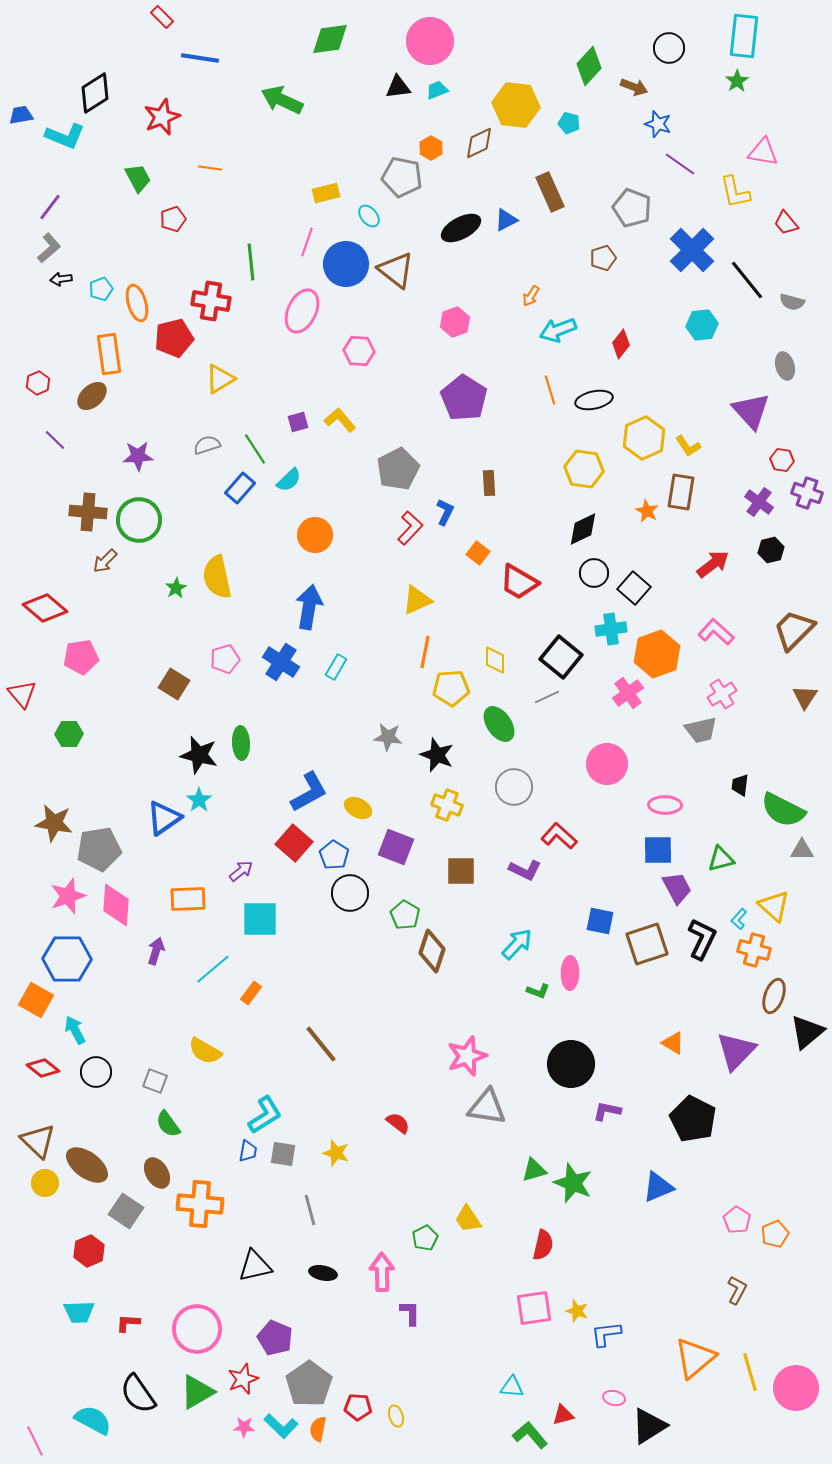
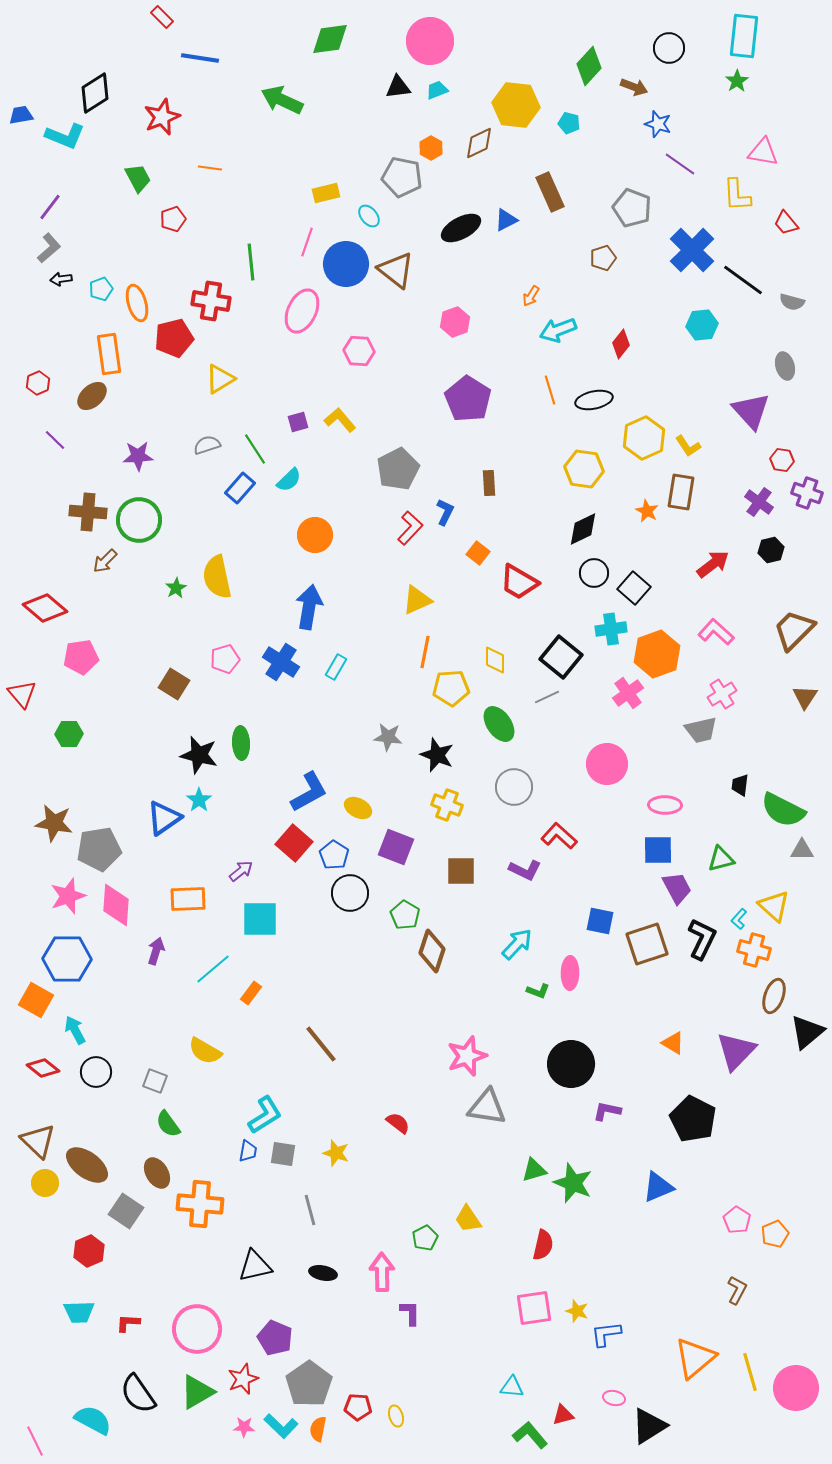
yellow L-shape at (735, 192): moved 2 px right, 3 px down; rotated 9 degrees clockwise
black line at (747, 280): moved 4 px left; rotated 15 degrees counterclockwise
purple pentagon at (464, 398): moved 4 px right, 1 px down
